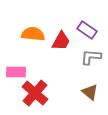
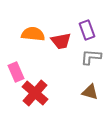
purple rectangle: rotated 36 degrees clockwise
red trapezoid: rotated 50 degrees clockwise
pink rectangle: rotated 66 degrees clockwise
brown triangle: rotated 24 degrees counterclockwise
